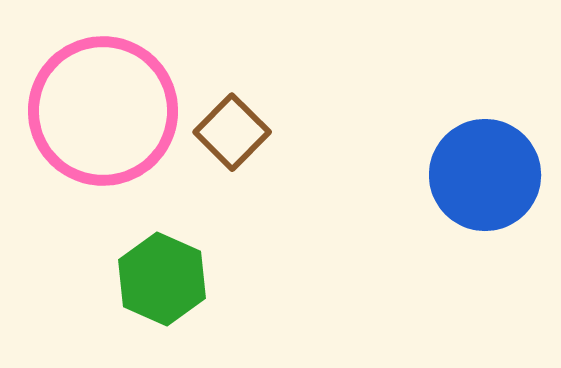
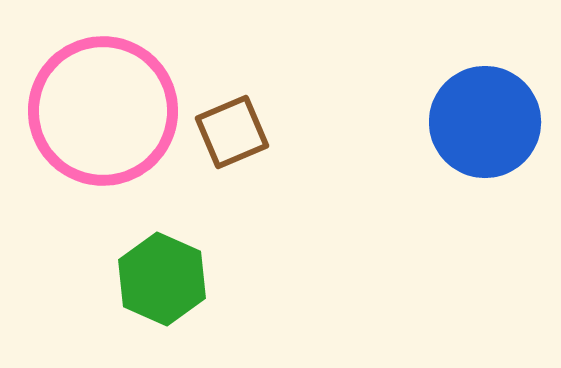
brown square: rotated 22 degrees clockwise
blue circle: moved 53 px up
